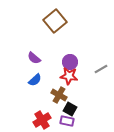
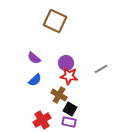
brown square: rotated 25 degrees counterclockwise
purple circle: moved 4 px left, 1 px down
purple rectangle: moved 2 px right, 1 px down
